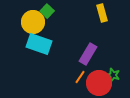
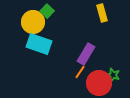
purple rectangle: moved 2 px left
orange line: moved 5 px up
